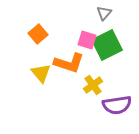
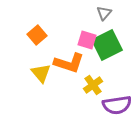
orange square: moved 1 px left, 1 px down
